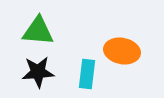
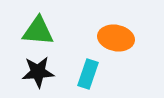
orange ellipse: moved 6 px left, 13 px up
cyan rectangle: moved 1 px right; rotated 12 degrees clockwise
